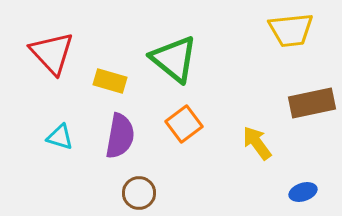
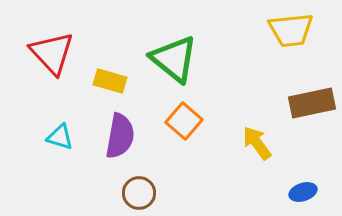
orange square: moved 3 px up; rotated 12 degrees counterclockwise
